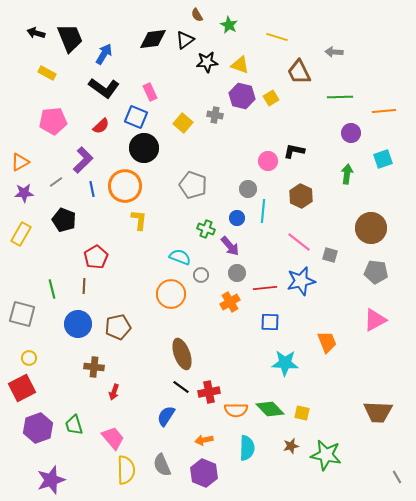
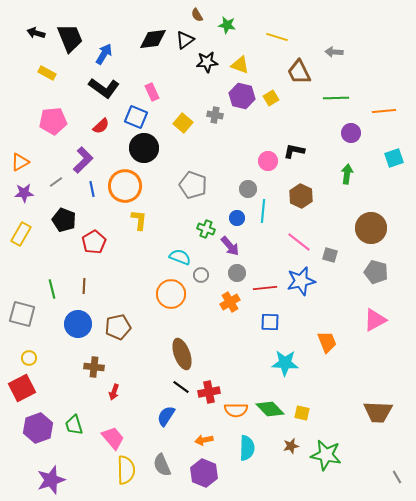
green star at (229, 25): moved 2 px left; rotated 18 degrees counterclockwise
pink rectangle at (150, 92): moved 2 px right
green line at (340, 97): moved 4 px left, 1 px down
cyan square at (383, 159): moved 11 px right, 1 px up
red pentagon at (96, 257): moved 2 px left, 15 px up
gray pentagon at (376, 272): rotated 10 degrees clockwise
